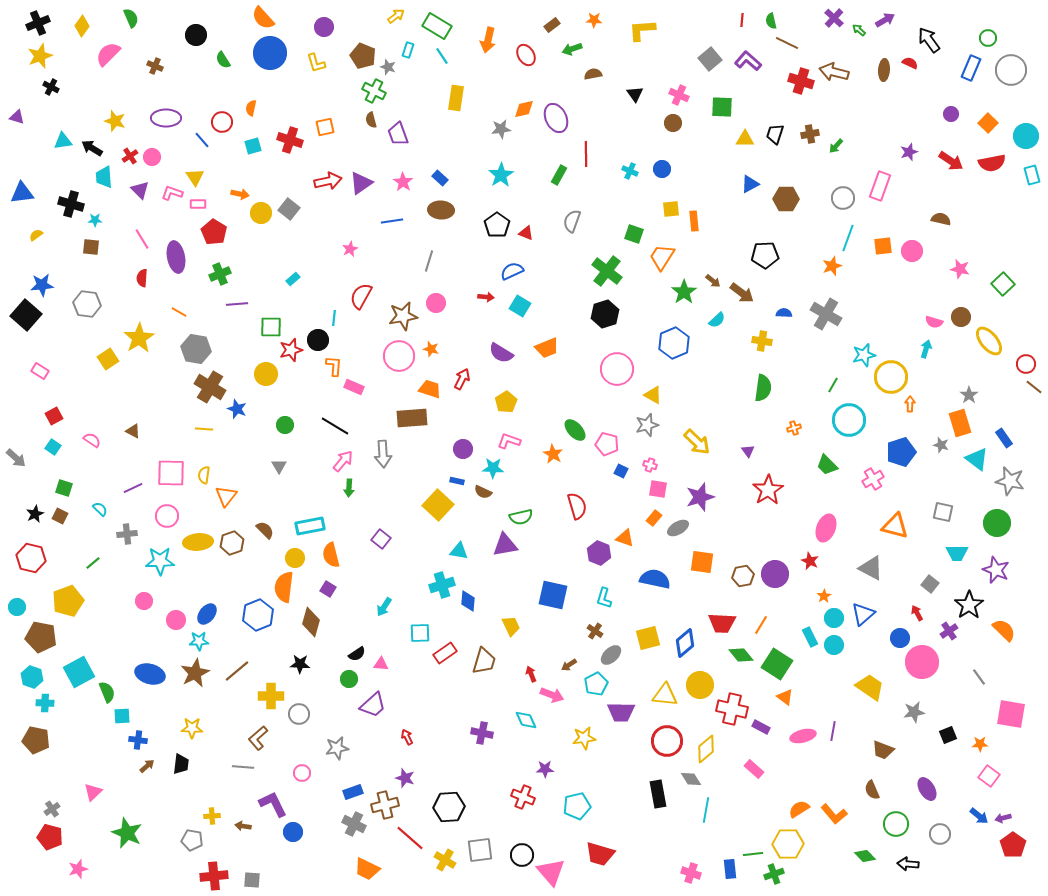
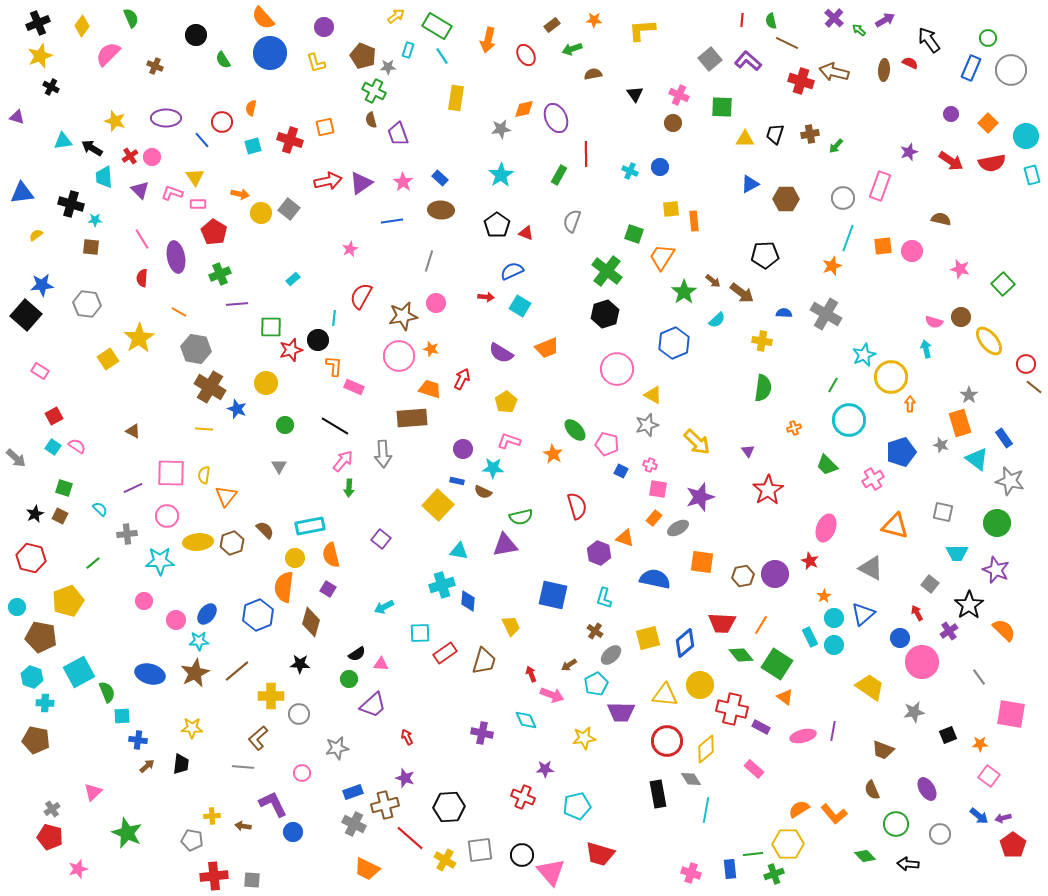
gray star at (388, 67): rotated 21 degrees counterclockwise
blue circle at (662, 169): moved 2 px left, 2 px up
cyan arrow at (926, 349): rotated 30 degrees counterclockwise
cyan star at (864, 355): rotated 10 degrees counterclockwise
yellow circle at (266, 374): moved 9 px down
pink semicircle at (92, 440): moved 15 px left, 6 px down
cyan arrow at (384, 607): rotated 30 degrees clockwise
